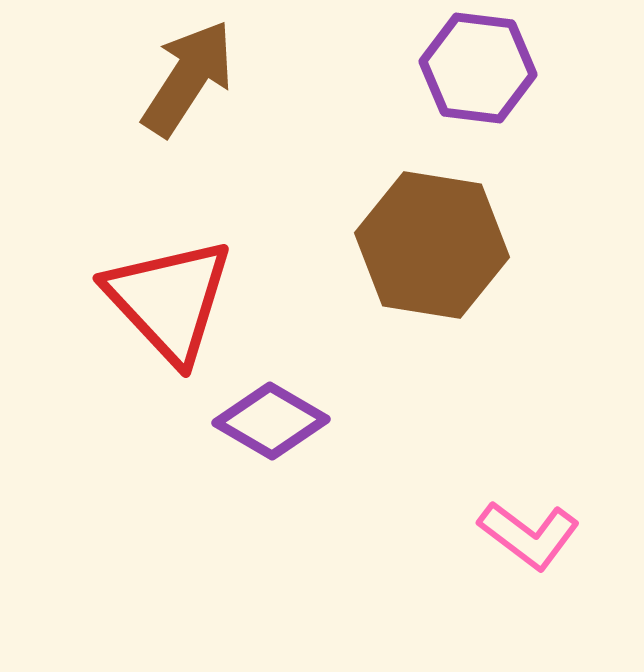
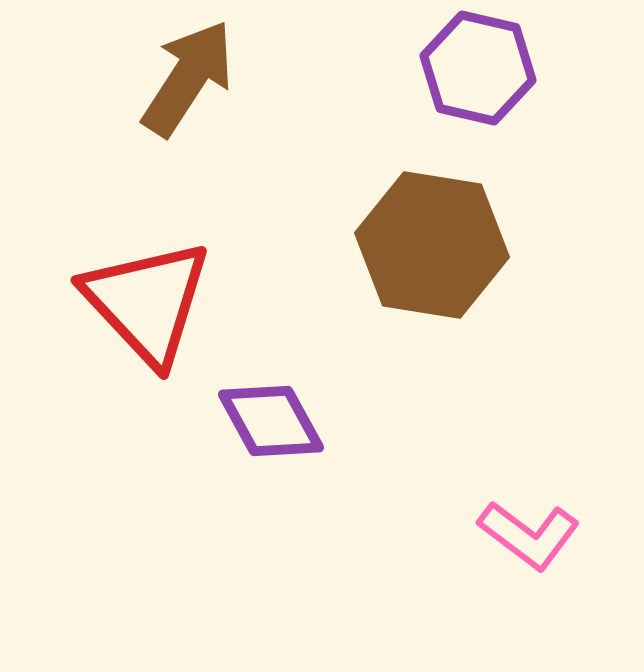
purple hexagon: rotated 6 degrees clockwise
red triangle: moved 22 px left, 2 px down
purple diamond: rotated 31 degrees clockwise
